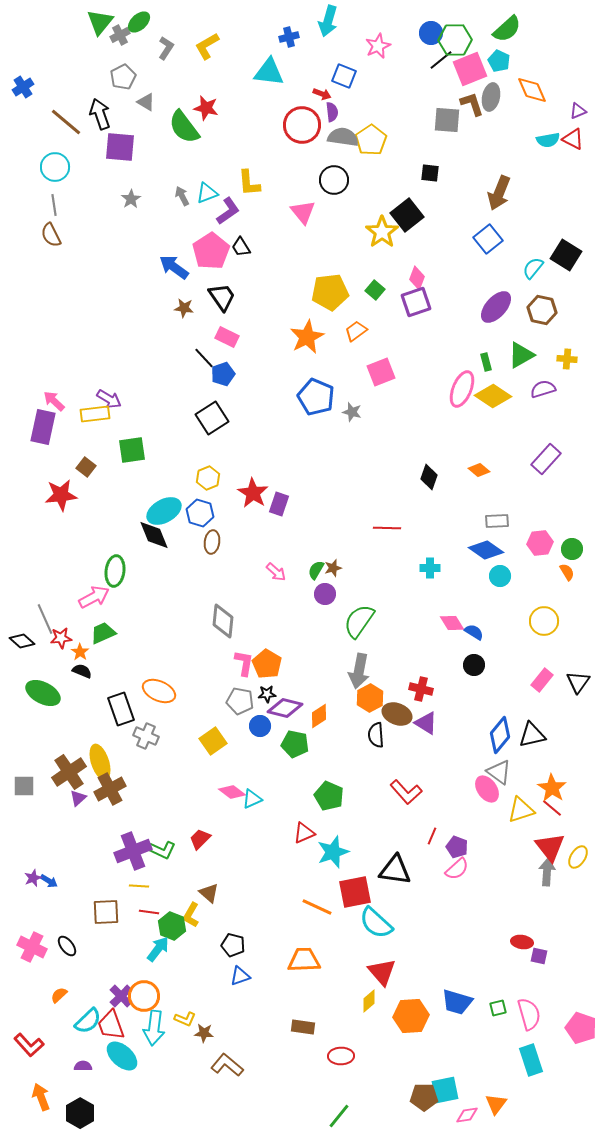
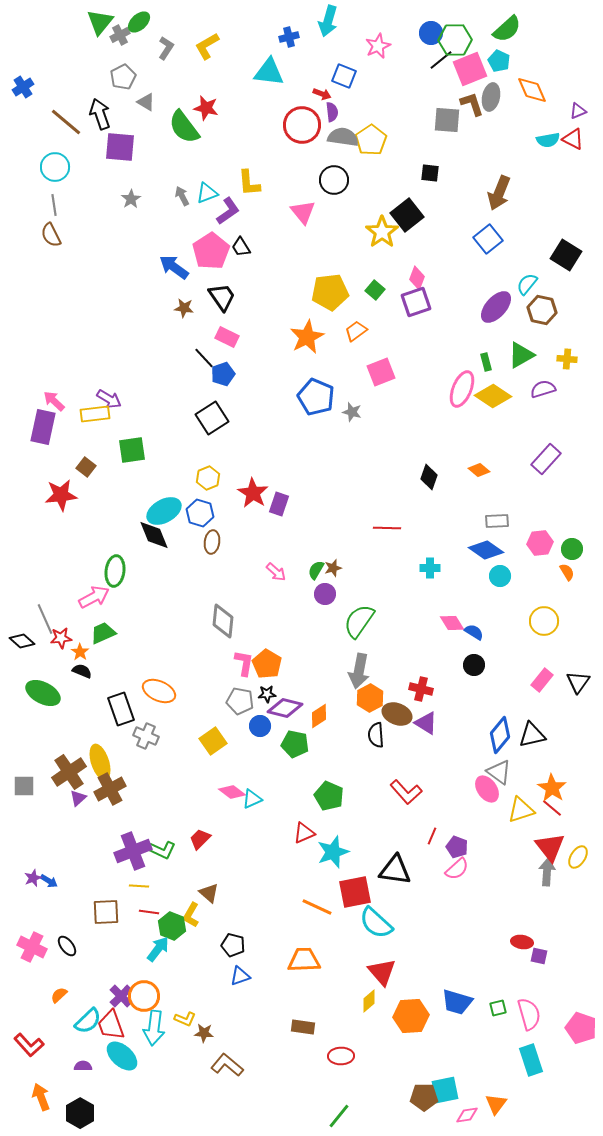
cyan semicircle at (533, 268): moved 6 px left, 16 px down
